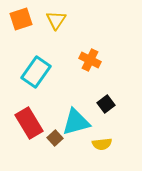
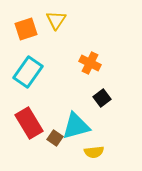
orange square: moved 5 px right, 10 px down
orange cross: moved 3 px down
cyan rectangle: moved 8 px left
black square: moved 4 px left, 6 px up
cyan triangle: moved 4 px down
brown square: rotated 14 degrees counterclockwise
yellow semicircle: moved 8 px left, 8 px down
